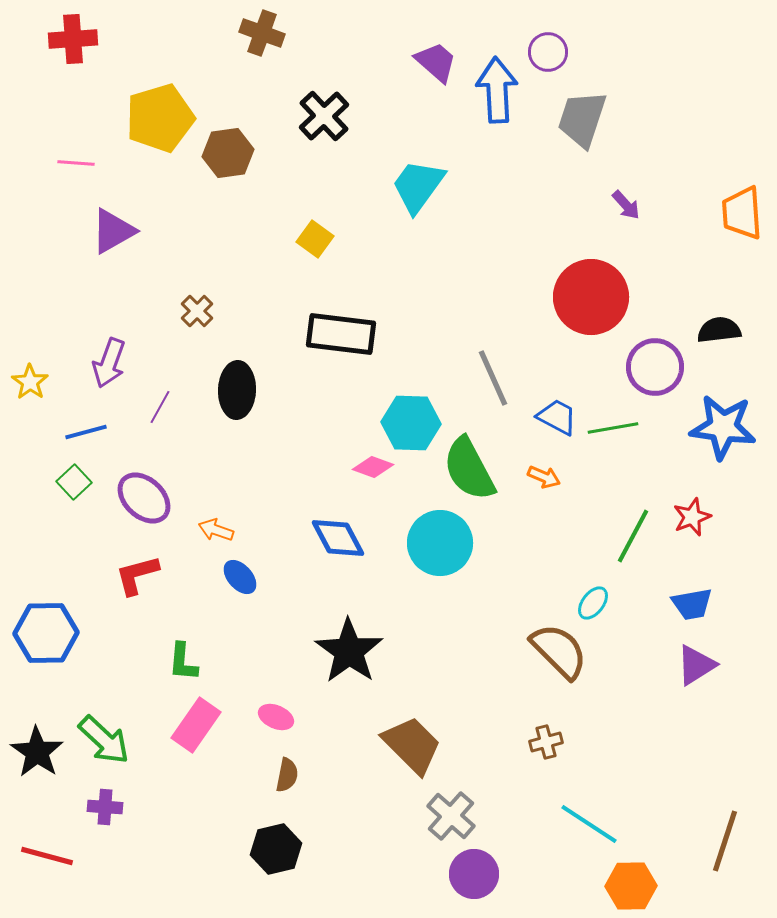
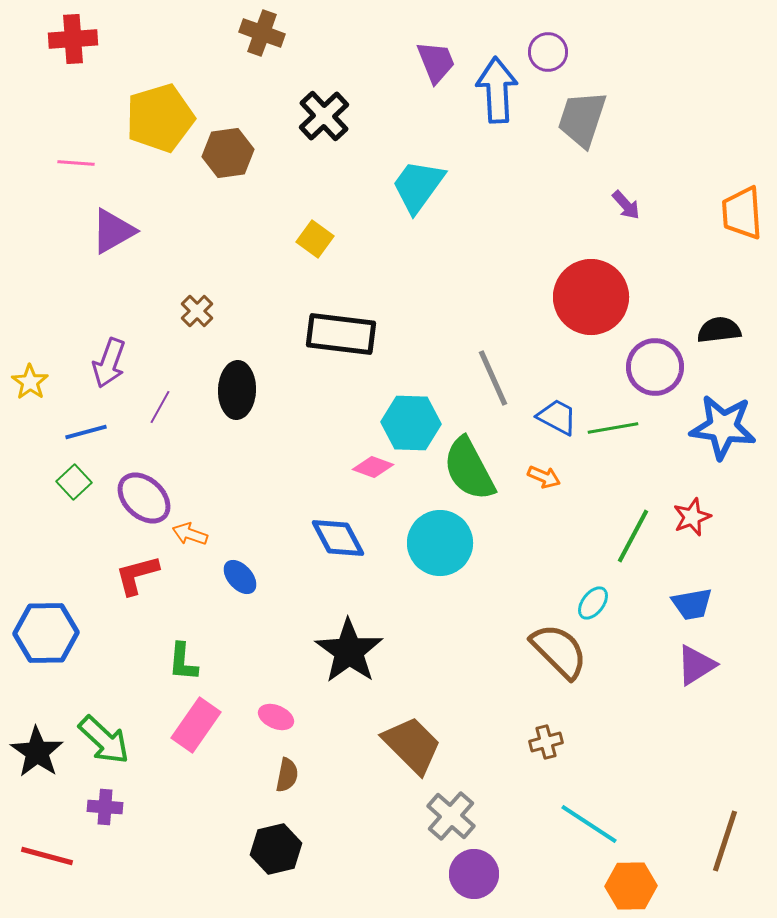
purple trapezoid at (436, 62): rotated 27 degrees clockwise
orange arrow at (216, 530): moved 26 px left, 4 px down
